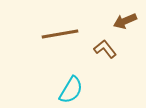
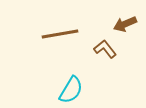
brown arrow: moved 3 px down
